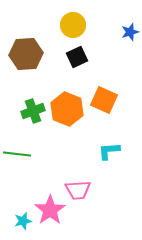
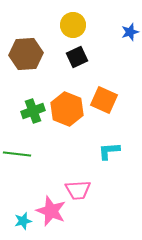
pink star: moved 1 px right, 1 px down; rotated 16 degrees counterclockwise
